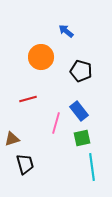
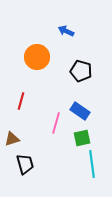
blue arrow: rotated 14 degrees counterclockwise
orange circle: moved 4 px left
red line: moved 7 px left, 2 px down; rotated 60 degrees counterclockwise
blue rectangle: moved 1 px right; rotated 18 degrees counterclockwise
cyan line: moved 3 px up
